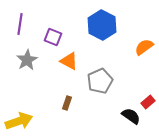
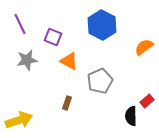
purple line: rotated 35 degrees counterclockwise
gray star: rotated 20 degrees clockwise
red rectangle: moved 1 px left, 1 px up
black semicircle: rotated 126 degrees counterclockwise
yellow arrow: moved 1 px up
